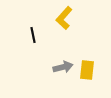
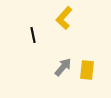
gray arrow: rotated 36 degrees counterclockwise
